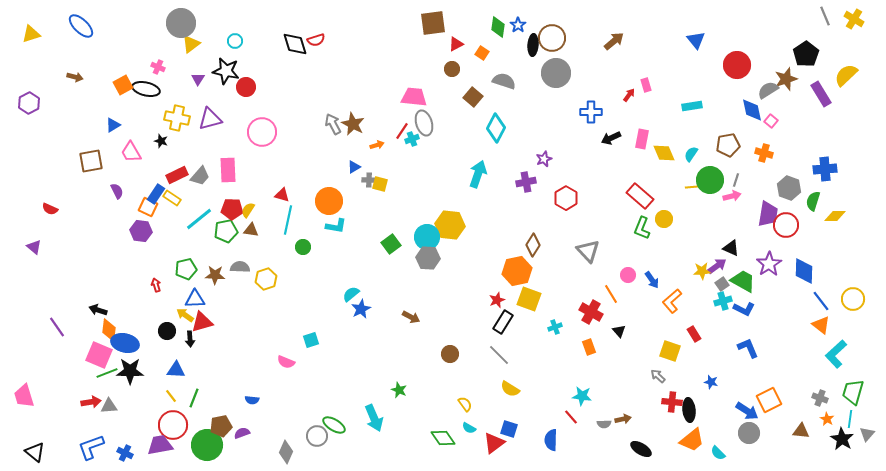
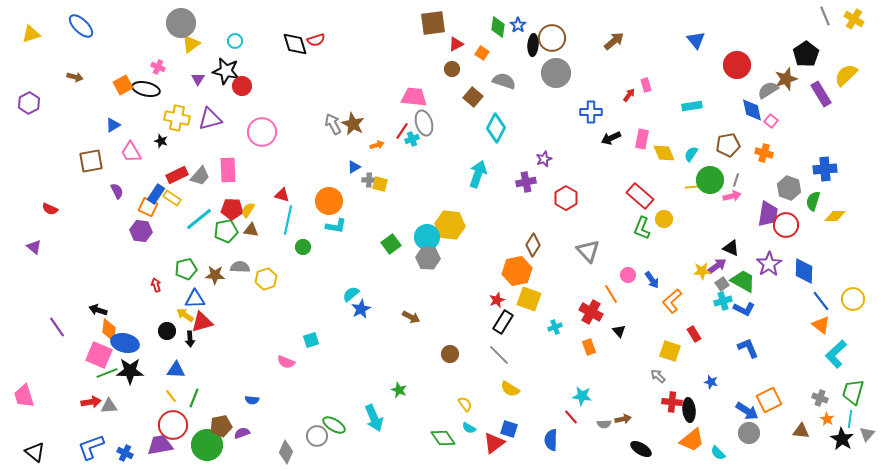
red circle at (246, 87): moved 4 px left, 1 px up
